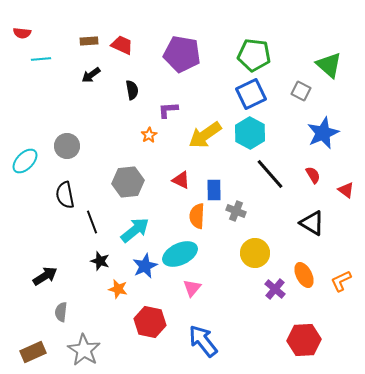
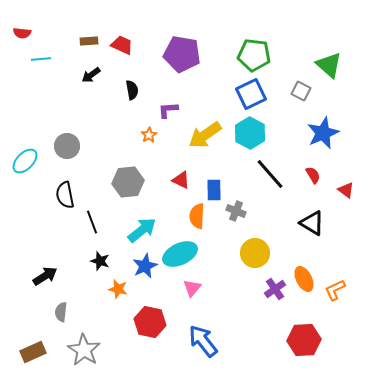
cyan arrow at (135, 230): moved 7 px right
orange ellipse at (304, 275): moved 4 px down
orange L-shape at (341, 281): moved 6 px left, 9 px down
purple cross at (275, 289): rotated 15 degrees clockwise
